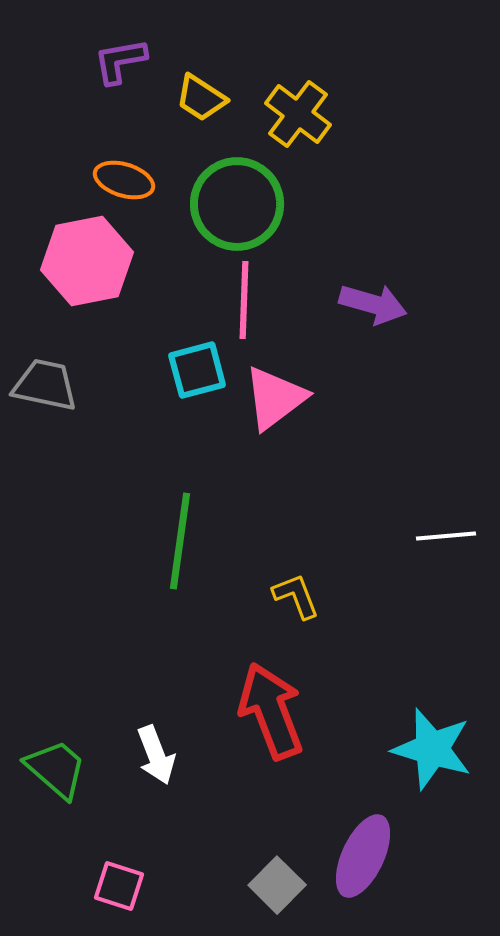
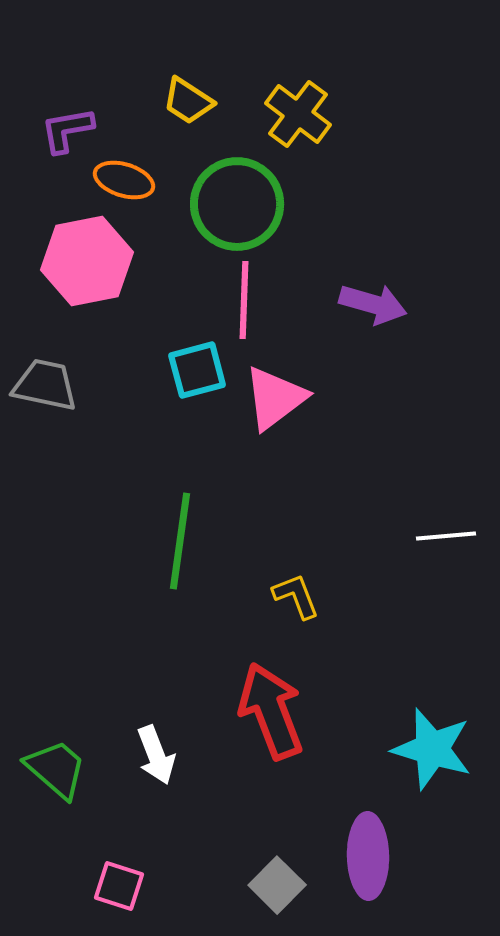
purple L-shape: moved 53 px left, 69 px down
yellow trapezoid: moved 13 px left, 3 px down
purple ellipse: moved 5 px right; rotated 26 degrees counterclockwise
